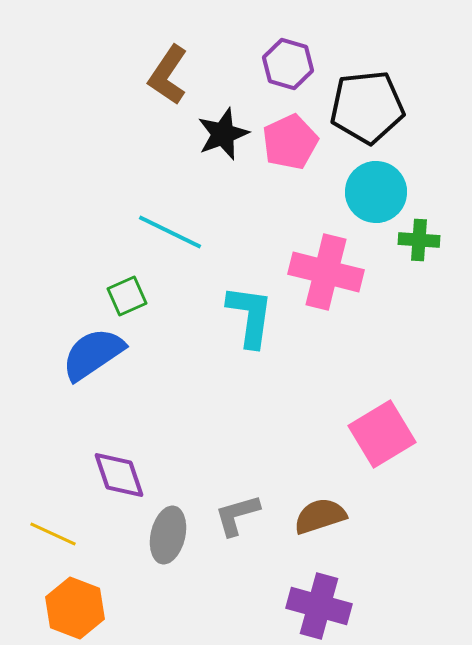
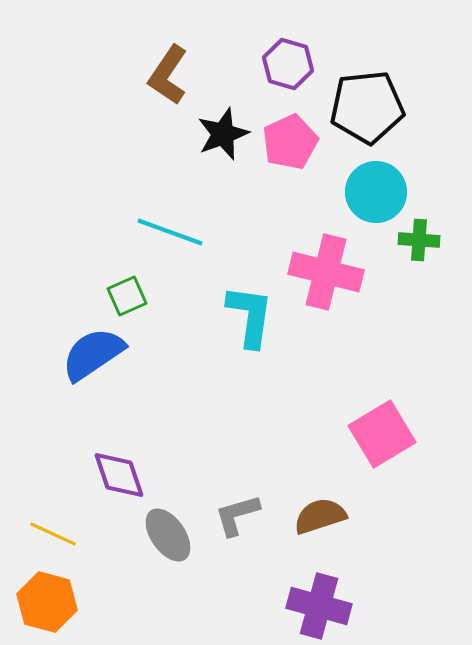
cyan line: rotated 6 degrees counterclockwise
gray ellipse: rotated 48 degrees counterclockwise
orange hexagon: moved 28 px left, 6 px up; rotated 6 degrees counterclockwise
